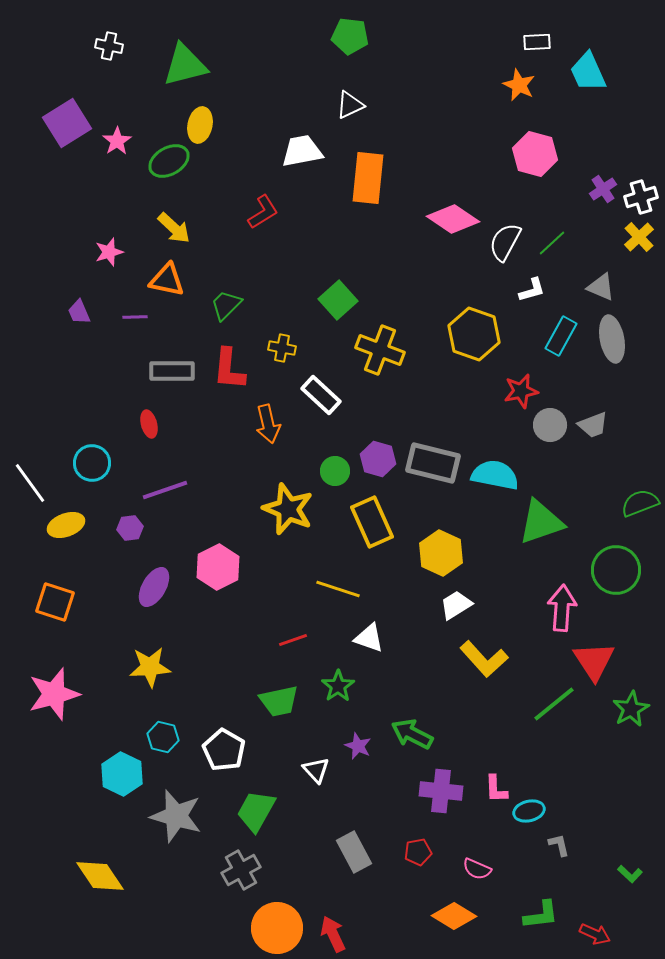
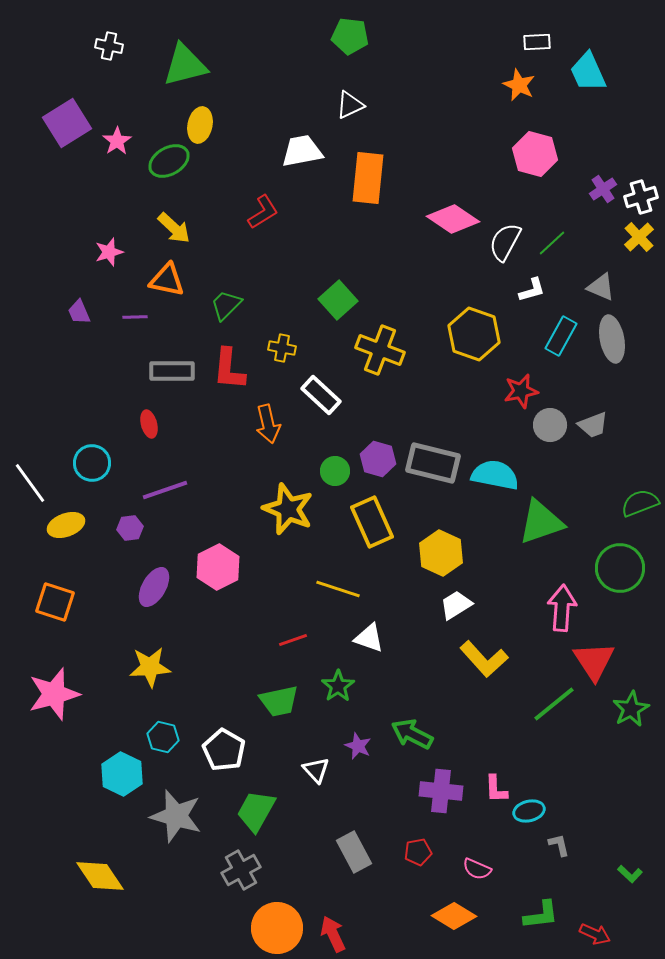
green circle at (616, 570): moved 4 px right, 2 px up
